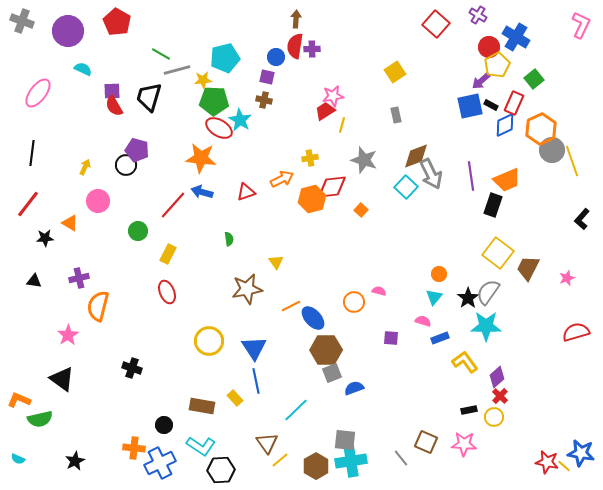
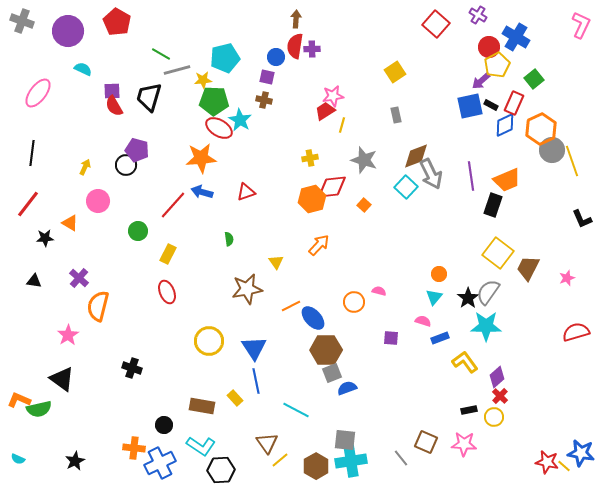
orange star at (201, 158): rotated 12 degrees counterclockwise
orange arrow at (282, 179): moved 37 px right, 66 px down; rotated 20 degrees counterclockwise
orange square at (361, 210): moved 3 px right, 5 px up
black L-shape at (582, 219): rotated 65 degrees counterclockwise
purple cross at (79, 278): rotated 36 degrees counterclockwise
blue semicircle at (354, 388): moved 7 px left
cyan line at (296, 410): rotated 72 degrees clockwise
green semicircle at (40, 419): moved 1 px left, 10 px up
